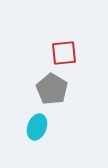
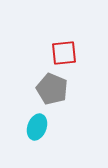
gray pentagon: rotated 8 degrees counterclockwise
